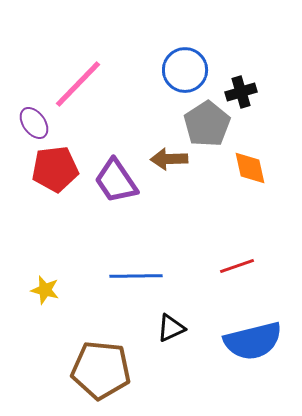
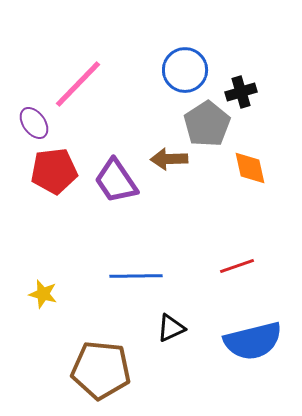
red pentagon: moved 1 px left, 2 px down
yellow star: moved 2 px left, 4 px down
